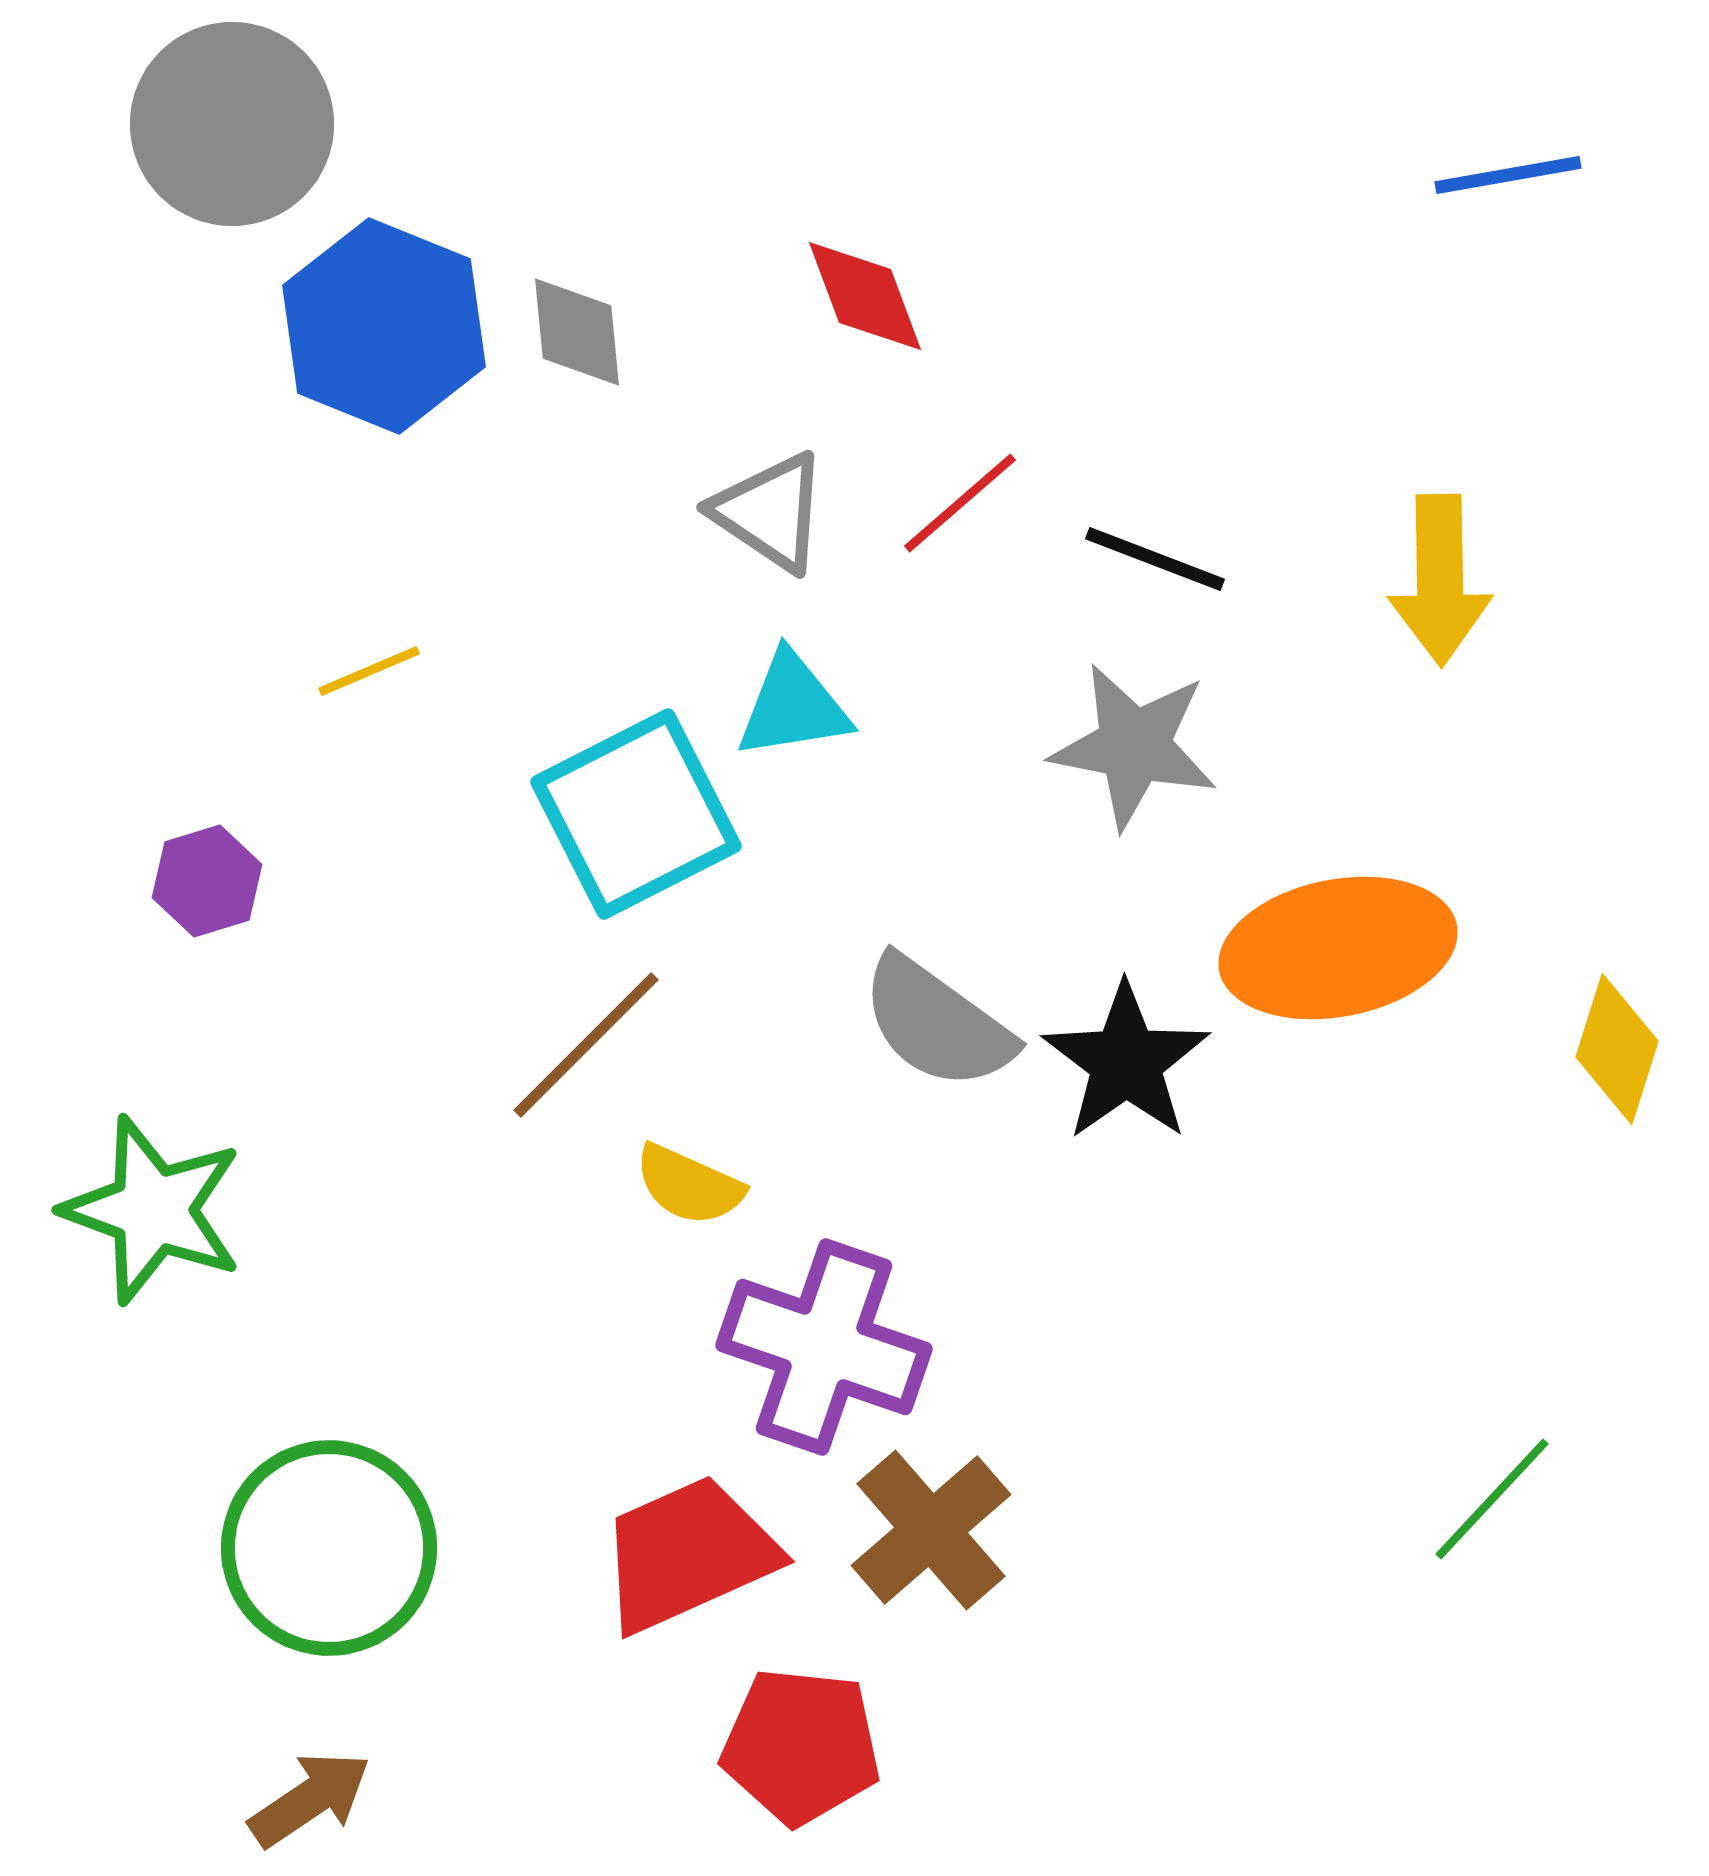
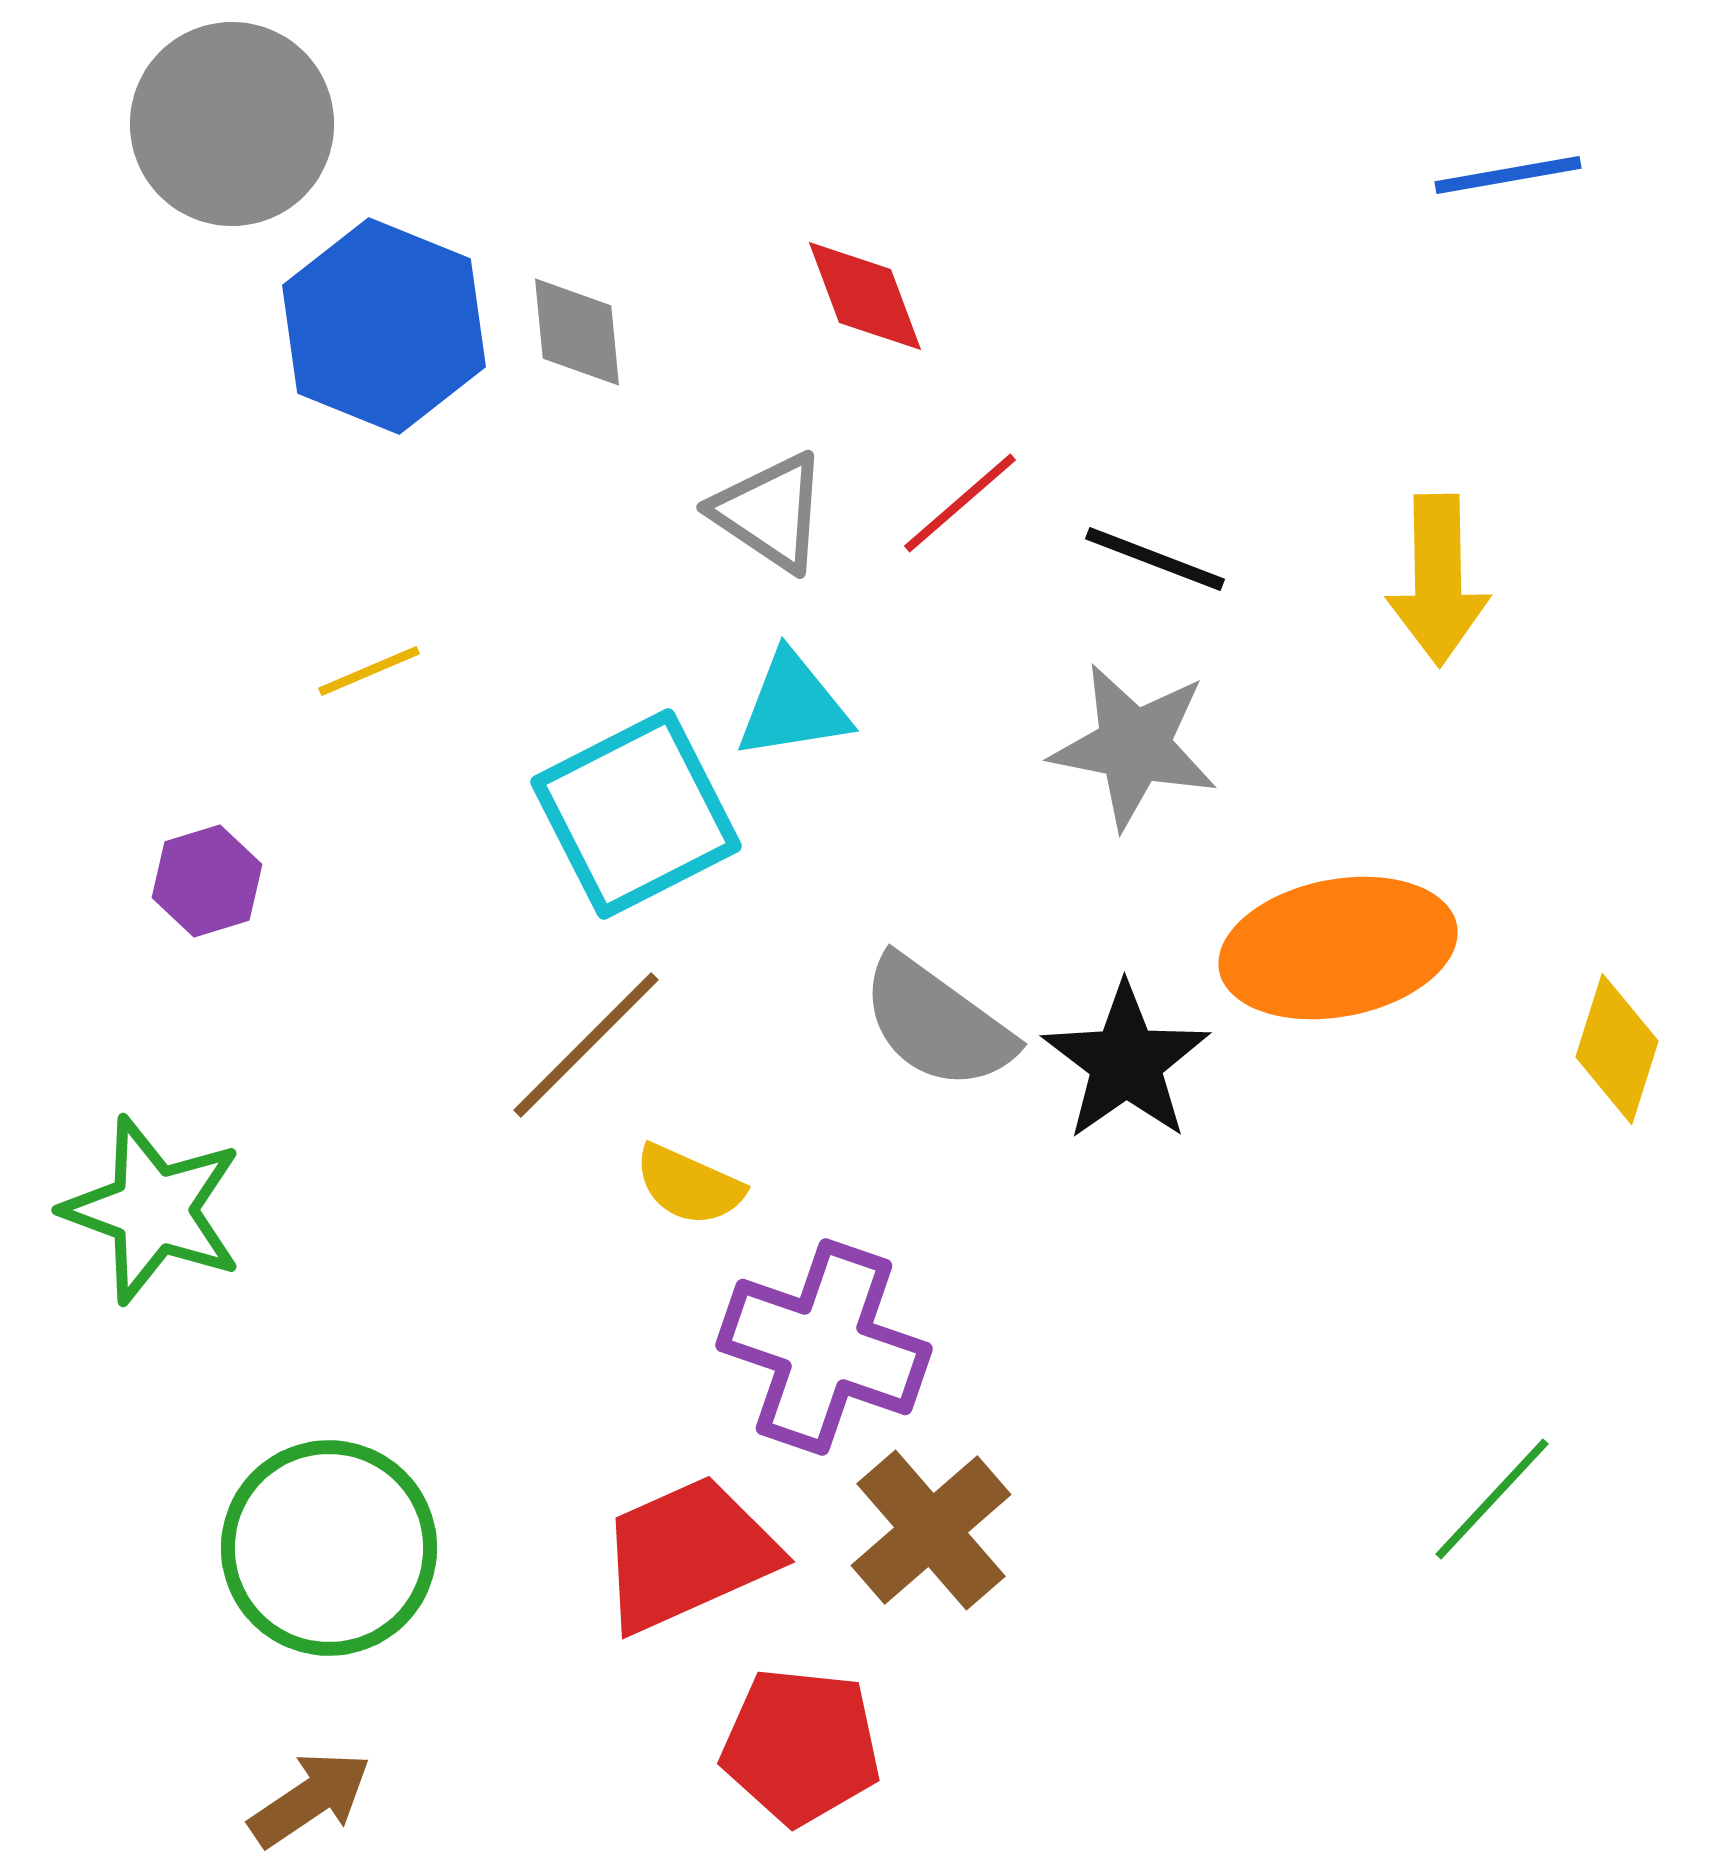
yellow arrow: moved 2 px left
